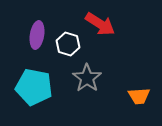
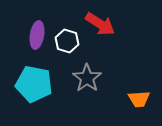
white hexagon: moved 1 px left, 3 px up
cyan pentagon: moved 3 px up
orange trapezoid: moved 3 px down
